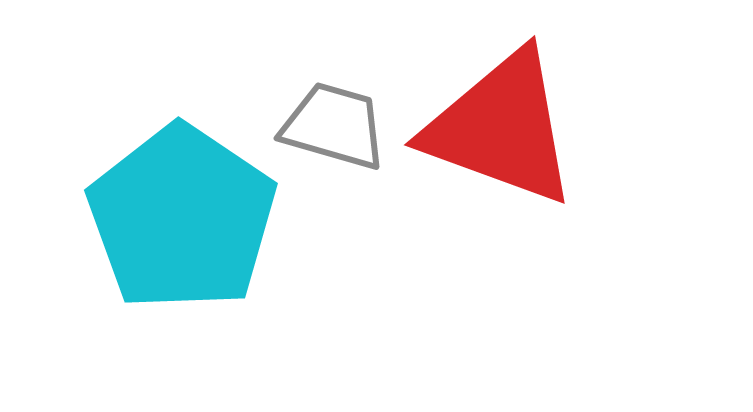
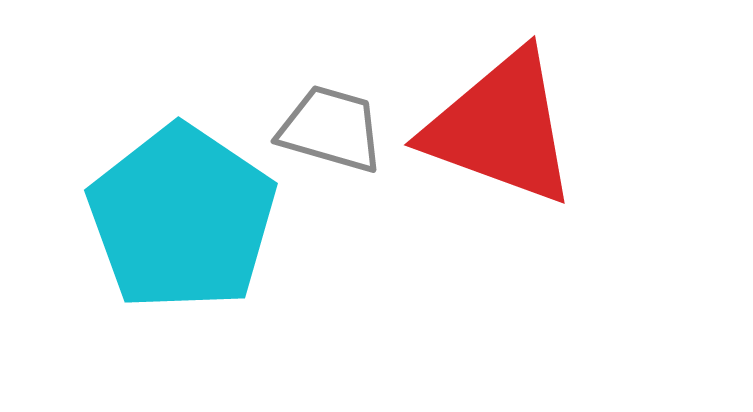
gray trapezoid: moved 3 px left, 3 px down
